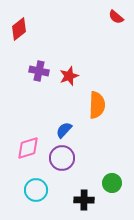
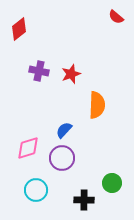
red star: moved 2 px right, 2 px up
